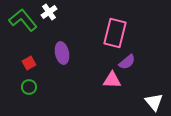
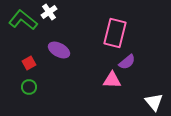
green L-shape: rotated 12 degrees counterclockwise
purple ellipse: moved 3 px left, 3 px up; rotated 50 degrees counterclockwise
